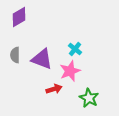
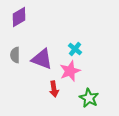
red arrow: rotated 98 degrees clockwise
